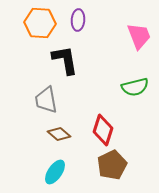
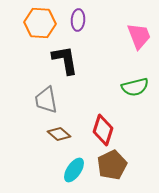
cyan ellipse: moved 19 px right, 2 px up
